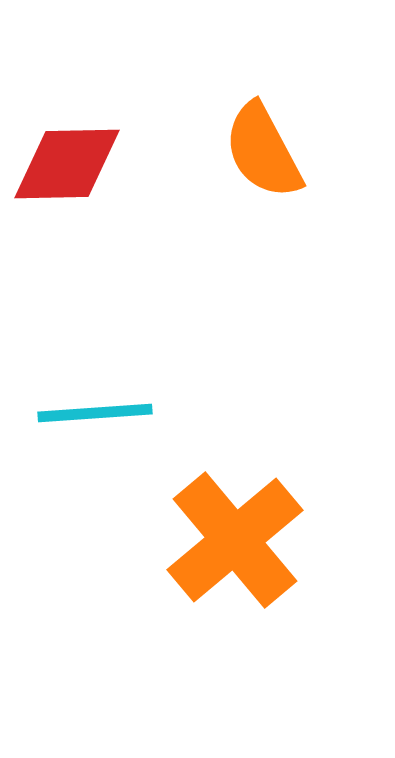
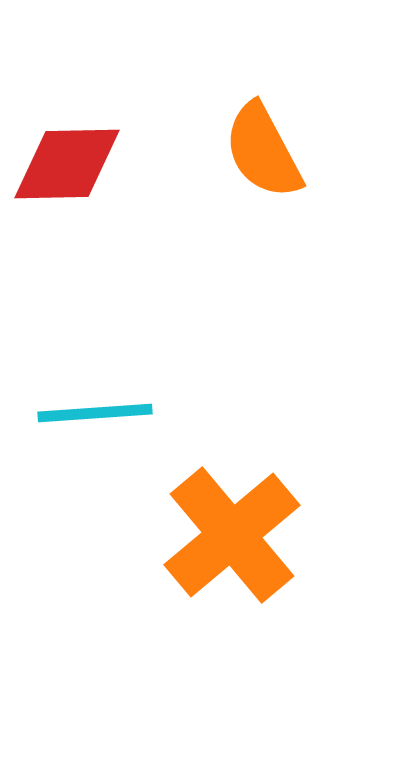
orange cross: moved 3 px left, 5 px up
